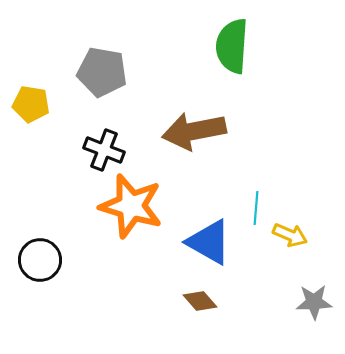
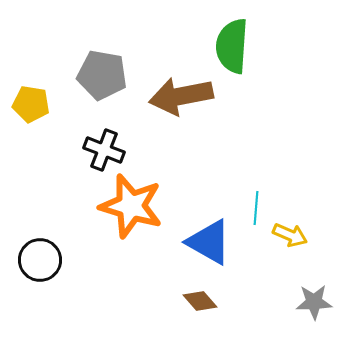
gray pentagon: moved 3 px down
brown arrow: moved 13 px left, 35 px up
